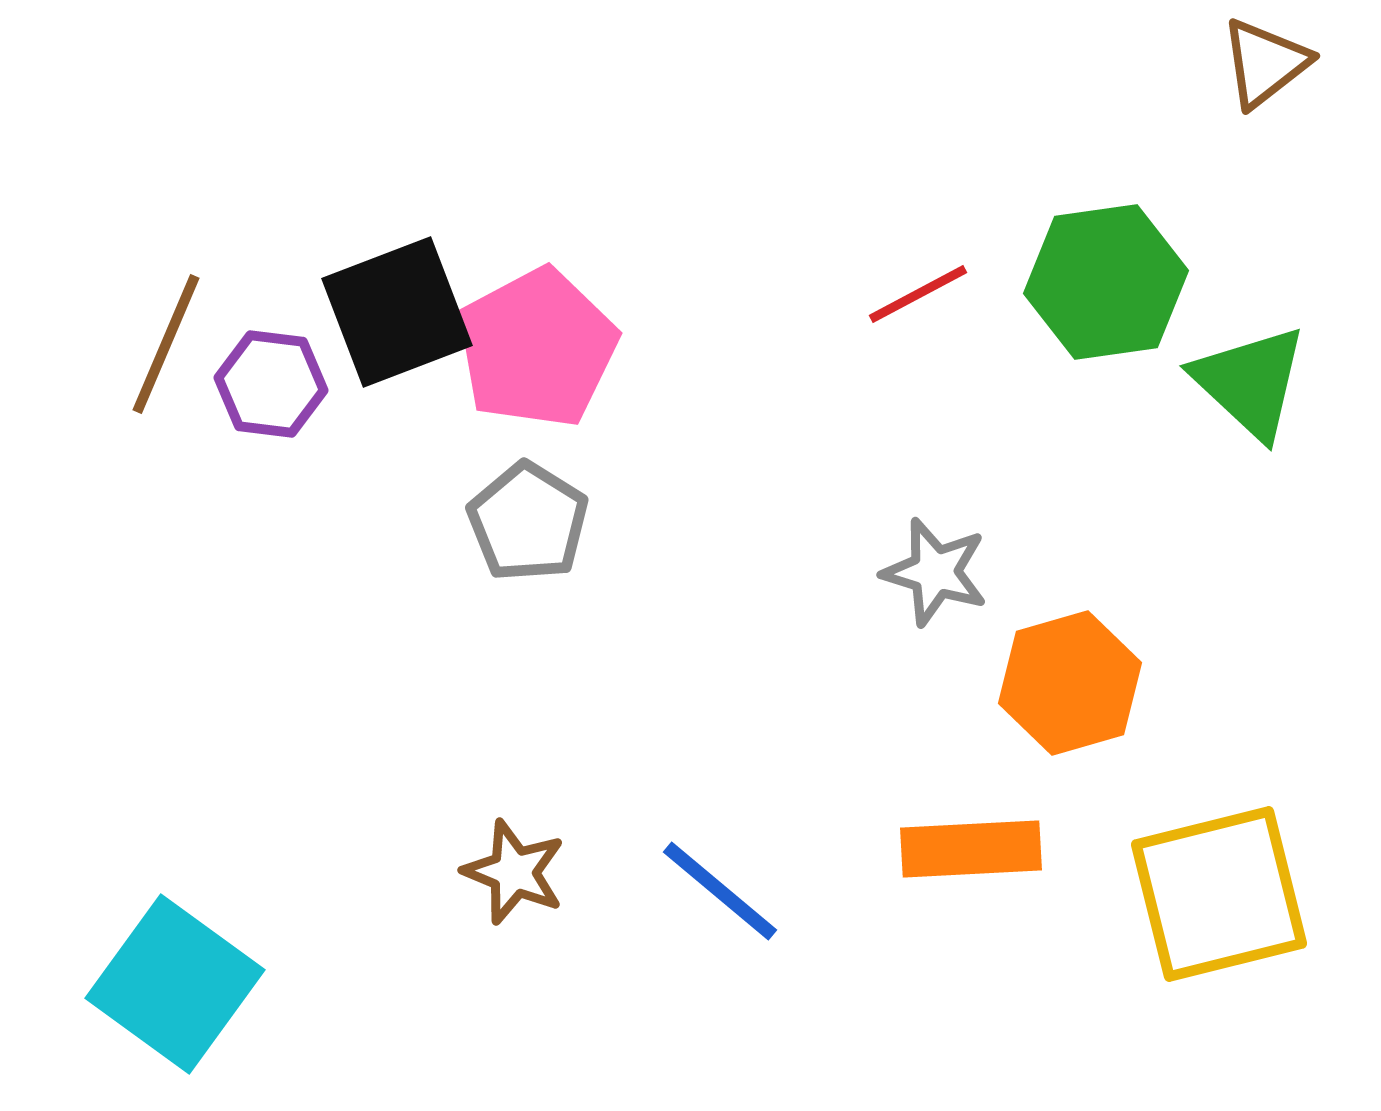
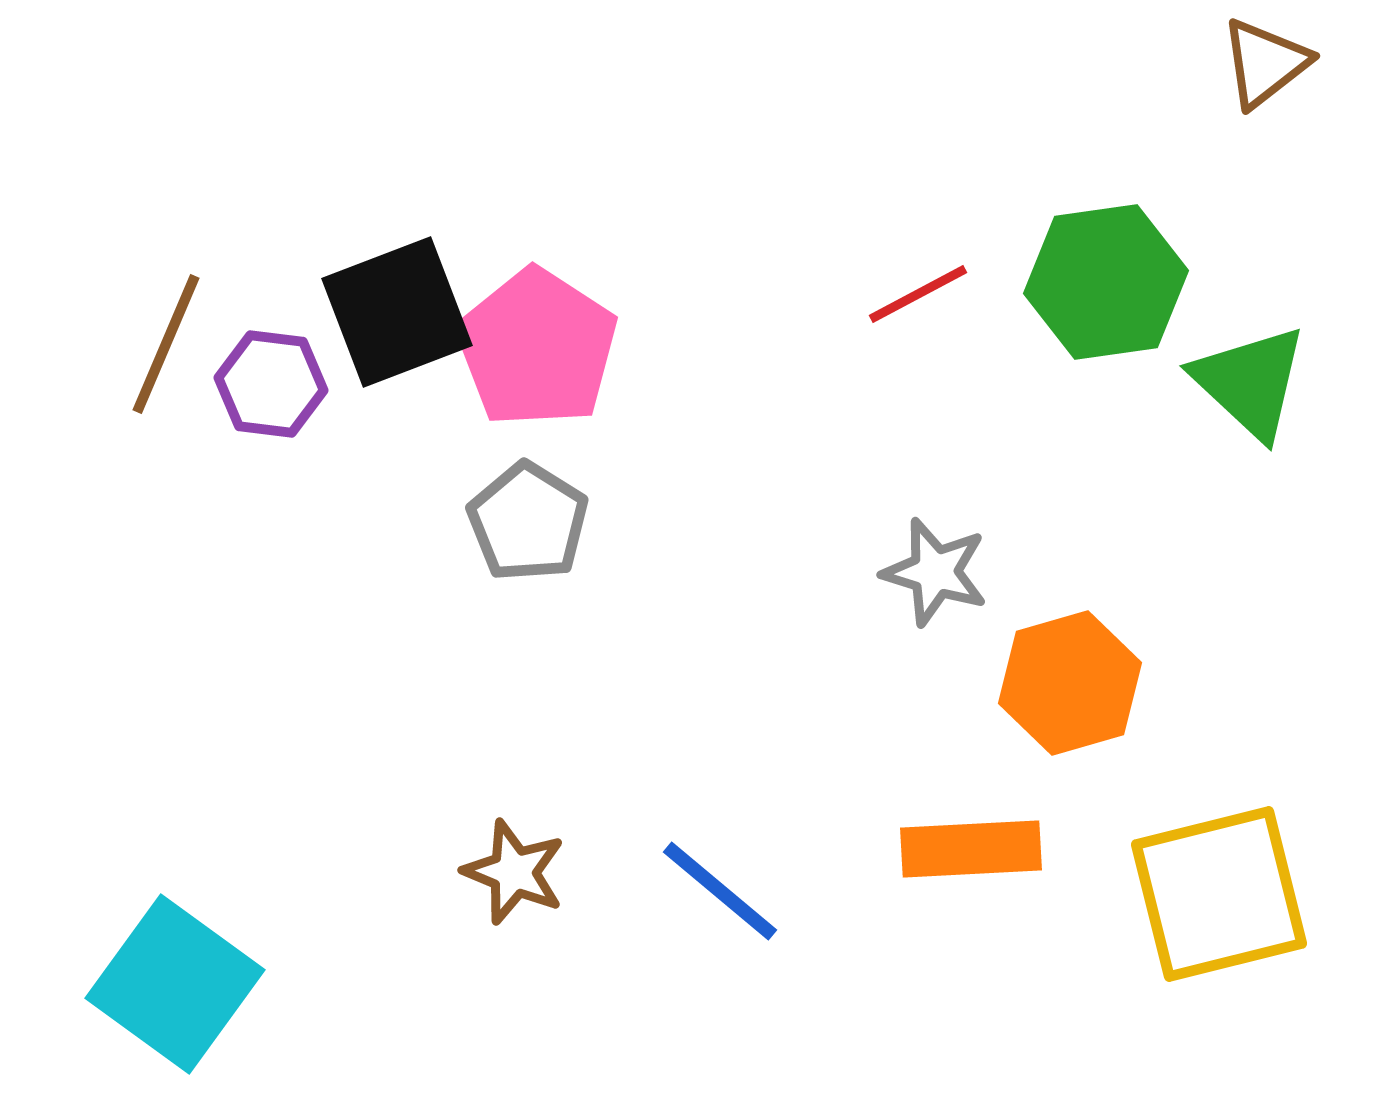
pink pentagon: rotated 11 degrees counterclockwise
